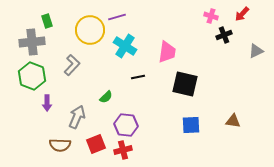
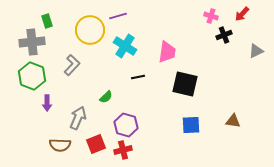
purple line: moved 1 px right, 1 px up
gray arrow: moved 1 px right, 1 px down
purple hexagon: rotated 10 degrees clockwise
